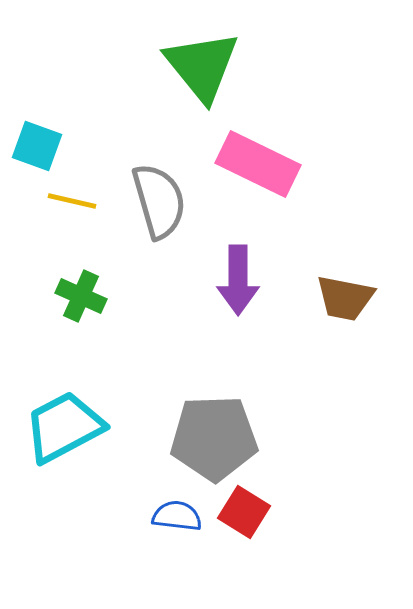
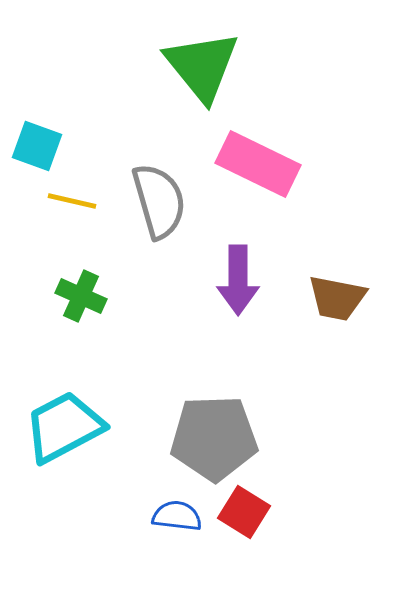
brown trapezoid: moved 8 px left
